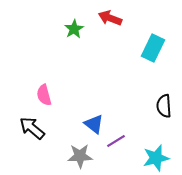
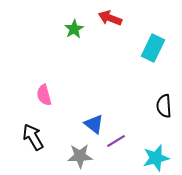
black arrow: moved 1 px right, 9 px down; rotated 20 degrees clockwise
